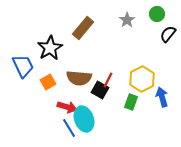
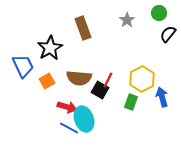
green circle: moved 2 px right, 1 px up
brown rectangle: rotated 60 degrees counterclockwise
orange square: moved 1 px left, 1 px up
blue line: rotated 30 degrees counterclockwise
